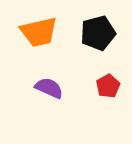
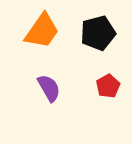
orange trapezoid: moved 3 px right, 1 px up; rotated 42 degrees counterclockwise
purple semicircle: rotated 36 degrees clockwise
